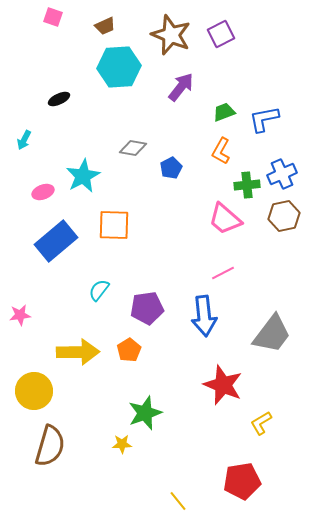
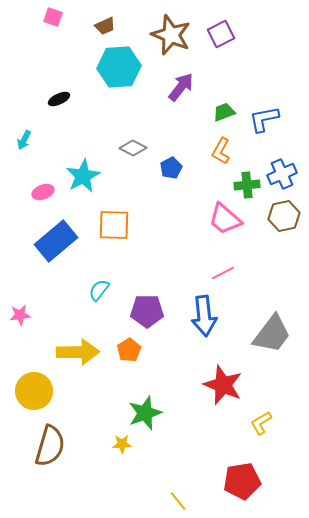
gray diamond: rotated 16 degrees clockwise
purple pentagon: moved 3 px down; rotated 8 degrees clockwise
